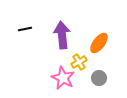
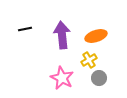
orange ellipse: moved 3 px left, 7 px up; rotated 35 degrees clockwise
yellow cross: moved 10 px right, 2 px up
pink star: moved 1 px left
